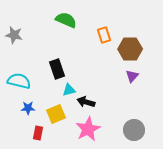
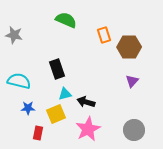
brown hexagon: moved 1 px left, 2 px up
purple triangle: moved 5 px down
cyan triangle: moved 4 px left, 4 px down
